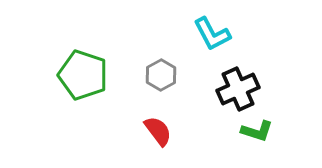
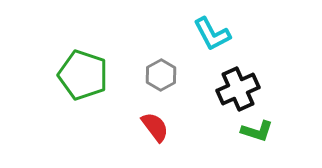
red semicircle: moved 3 px left, 4 px up
